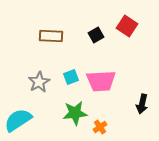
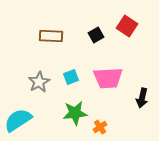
pink trapezoid: moved 7 px right, 3 px up
black arrow: moved 6 px up
